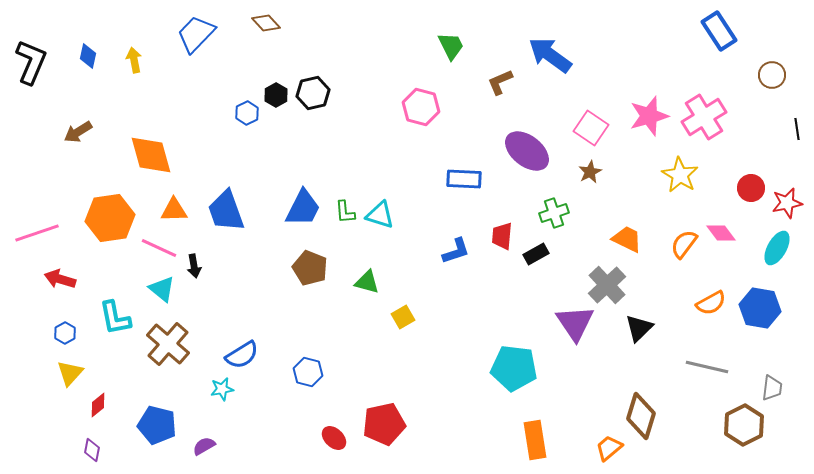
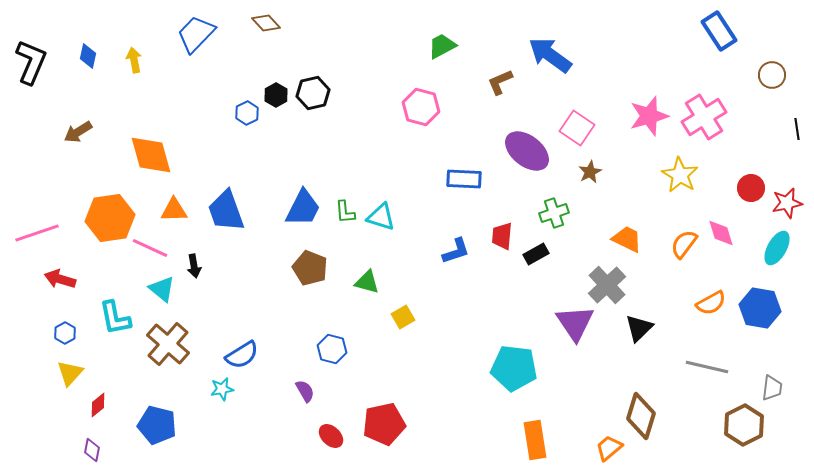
green trapezoid at (451, 46): moved 9 px left; rotated 92 degrees counterclockwise
pink square at (591, 128): moved 14 px left
cyan triangle at (380, 215): moved 1 px right, 2 px down
pink diamond at (721, 233): rotated 20 degrees clockwise
pink line at (159, 248): moved 9 px left
blue hexagon at (308, 372): moved 24 px right, 23 px up
red ellipse at (334, 438): moved 3 px left, 2 px up
purple semicircle at (204, 446): moved 101 px right, 55 px up; rotated 90 degrees clockwise
